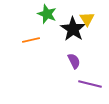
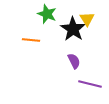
orange line: rotated 18 degrees clockwise
